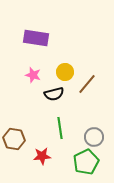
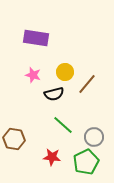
green line: moved 3 px right, 3 px up; rotated 40 degrees counterclockwise
red star: moved 10 px right, 1 px down; rotated 12 degrees clockwise
